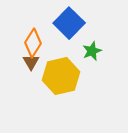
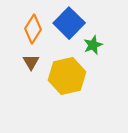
orange diamond: moved 14 px up
green star: moved 1 px right, 6 px up
yellow hexagon: moved 6 px right
